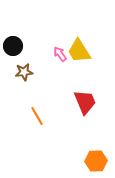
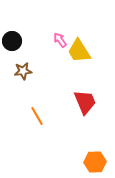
black circle: moved 1 px left, 5 px up
pink arrow: moved 14 px up
brown star: moved 1 px left, 1 px up
orange hexagon: moved 1 px left, 1 px down
